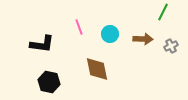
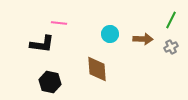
green line: moved 8 px right, 8 px down
pink line: moved 20 px left, 4 px up; rotated 63 degrees counterclockwise
gray cross: moved 1 px down
brown diamond: rotated 8 degrees clockwise
black hexagon: moved 1 px right
